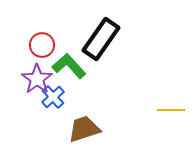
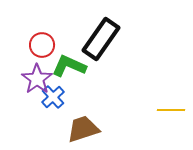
green L-shape: rotated 24 degrees counterclockwise
brown trapezoid: moved 1 px left
